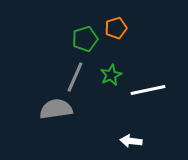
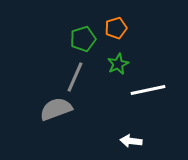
green pentagon: moved 2 px left
green star: moved 7 px right, 11 px up
gray semicircle: rotated 12 degrees counterclockwise
